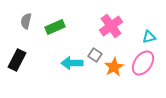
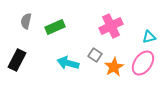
pink cross: rotated 10 degrees clockwise
cyan arrow: moved 4 px left; rotated 15 degrees clockwise
